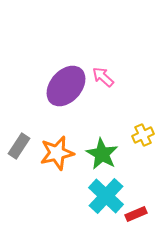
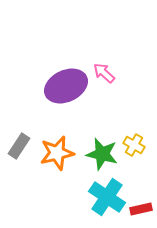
pink arrow: moved 1 px right, 4 px up
purple ellipse: rotated 24 degrees clockwise
yellow cross: moved 9 px left, 10 px down; rotated 35 degrees counterclockwise
green star: rotated 16 degrees counterclockwise
cyan cross: moved 1 px right, 1 px down; rotated 9 degrees counterclockwise
red rectangle: moved 5 px right, 5 px up; rotated 10 degrees clockwise
